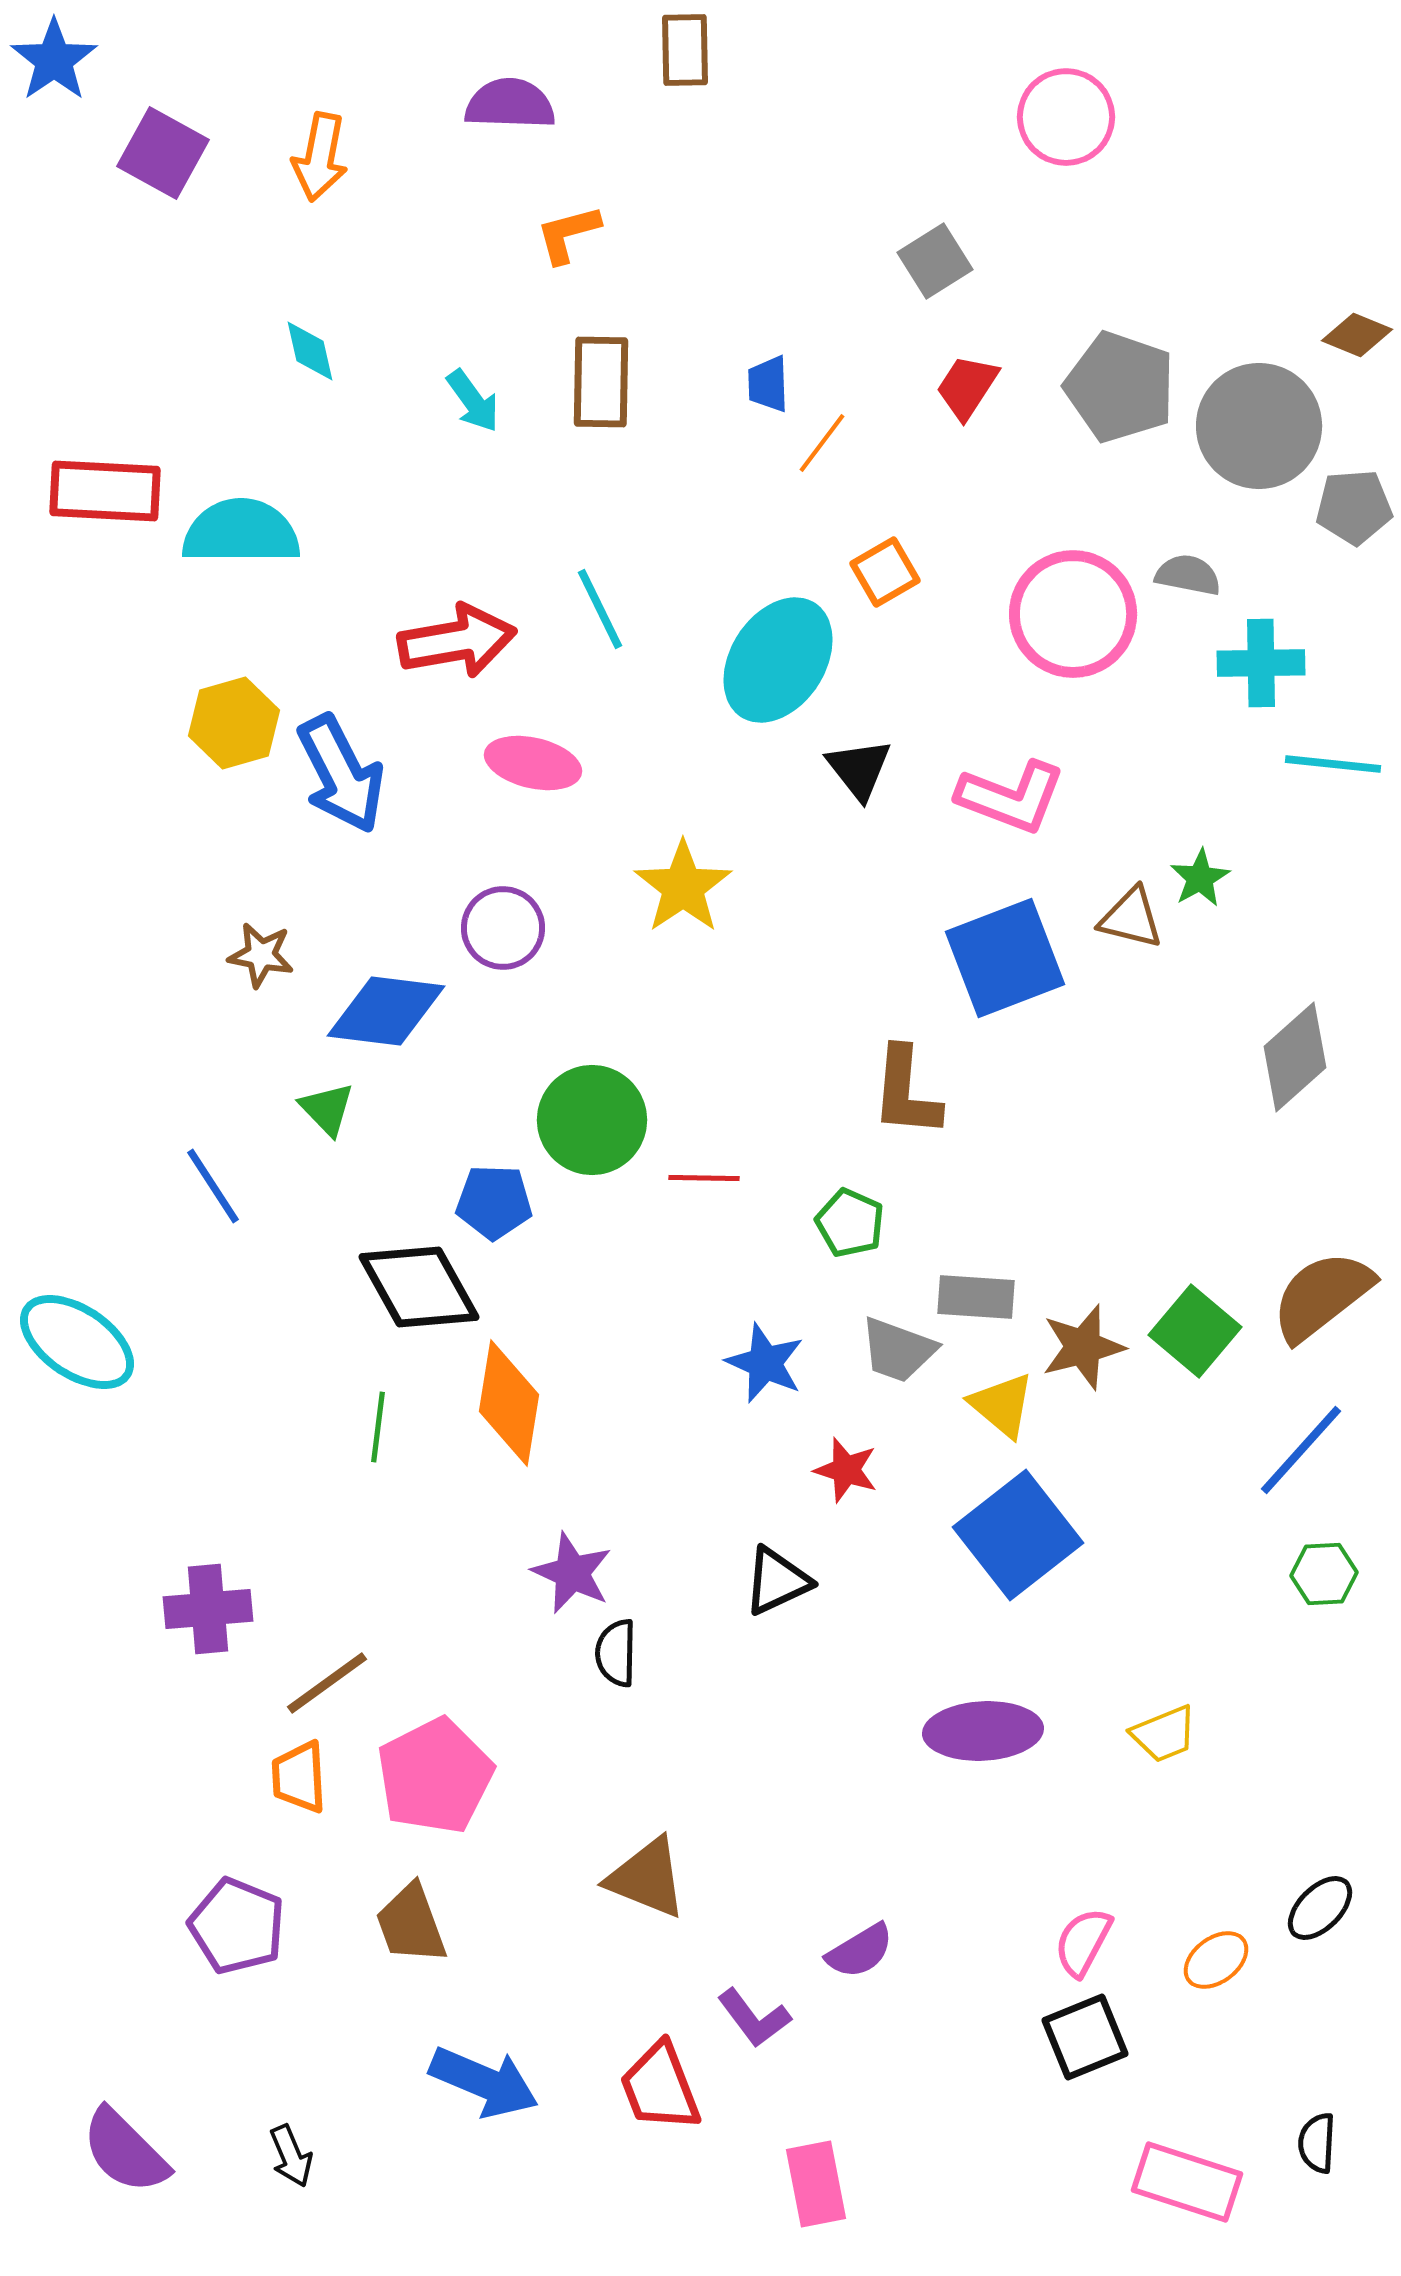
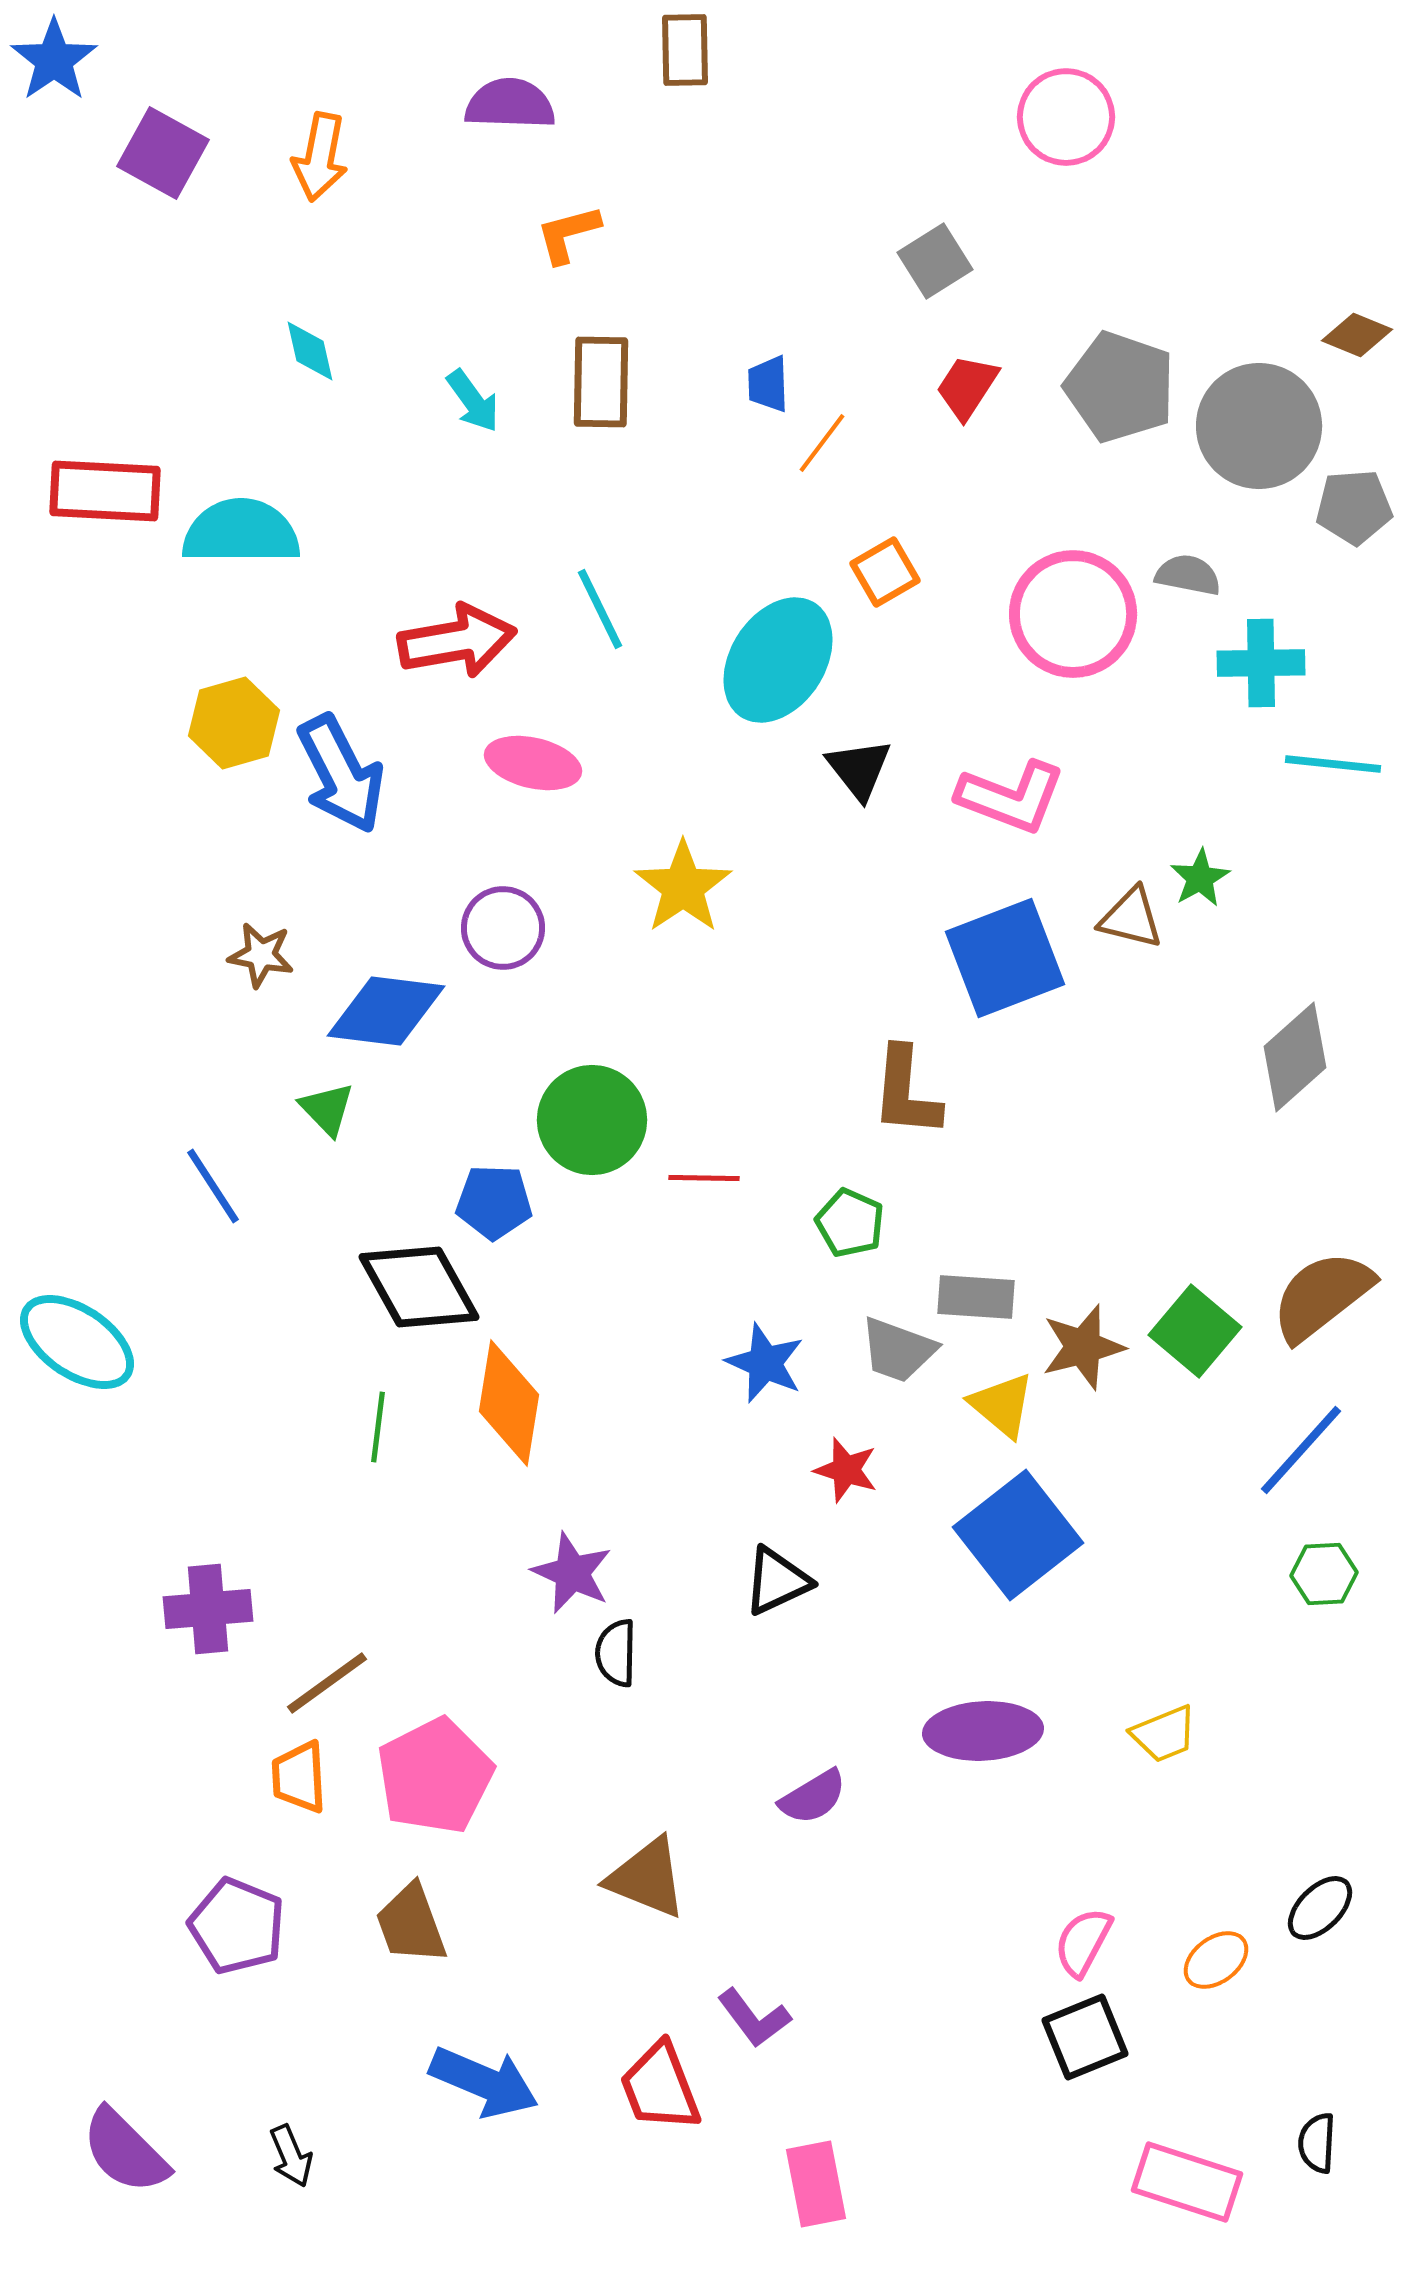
purple semicircle at (860, 1951): moved 47 px left, 154 px up
